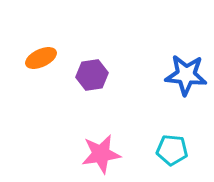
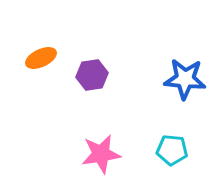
blue star: moved 1 px left, 4 px down
